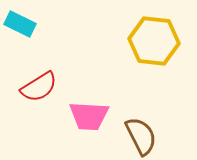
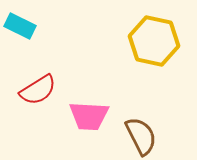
cyan rectangle: moved 2 px down
yellow hexagon: rotated 6 degrees clockwise
red semicircle: moved 1 px left, 3 px down
